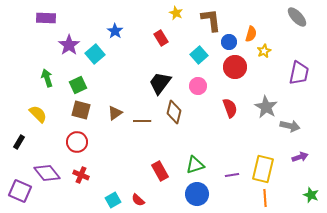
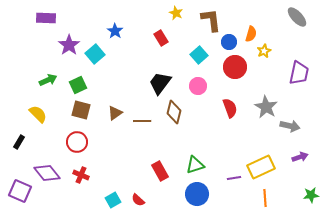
green arrow at (47, 78): moved 1 px right, 2 px down; rotated 84 degrees clockwise
yellow rectangle at (263, 169): moved 2 px left, 2 px up; rotated 52 degrees clockwise
purple line at (232, 175): moved 2 px right, 3 px down
green star at (311, 195): rotated 28 degrees counterclockwise
